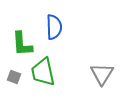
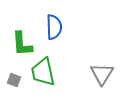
gray square: moved 3 px down
